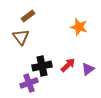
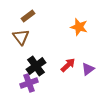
black cross: moved 6 px left; rotated 24 degrees counterclockwise
